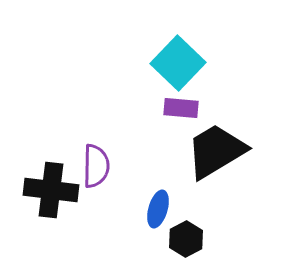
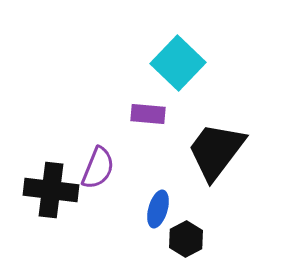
purple rectangle: moved 33 px left, 6 px down
black trapezoid: rotated 22 degrees counterclockwise
purple semicircle: moved 2 px right, 2 px down; rotated 21 degrees clockwise
